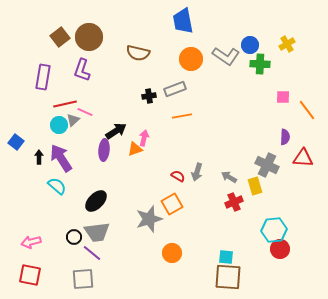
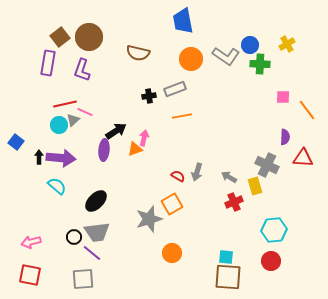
purple rectangle at (43, 77): moved 5 px right, 14 px up
purple arrow at (61, 158): rotated 128 degrees clockwise
red circle at (280, 249): moved 9 px left, 12 px down
